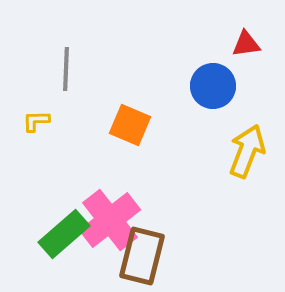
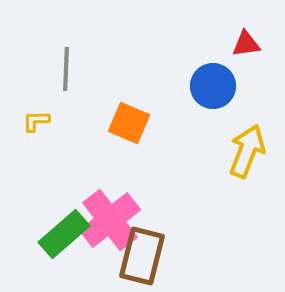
orange square: moved 1 px left, 2 px up
